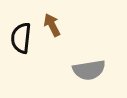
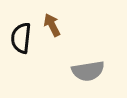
gray semicircle: moved 1 px left, 1 px down
